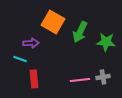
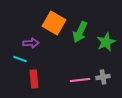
orange square: moved 1 px right, 1 px down
green star: rotated 30 degrees counterclockwise
